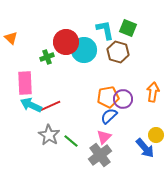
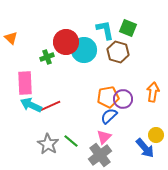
gray star: moved 1 px left, 9 px down
